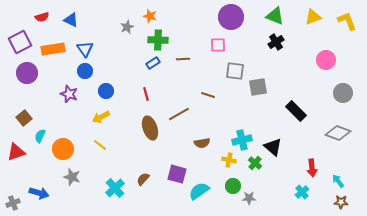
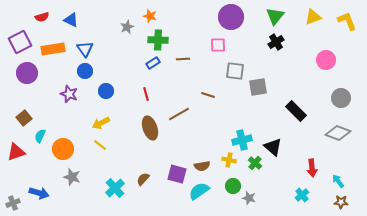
green triangle at (275, 16): rotated 48 degrees clockwise
gray circle at (343, 93): moved 2 px left, 5 px down
yellow arrow at (101, 117): moved 6 px down
brown semicircle at (202, 143): moved 23 px down
cyan cross at (302, 192): moved 3 px down
gray star at (249, 198): rotated 16 degrees clockwise
